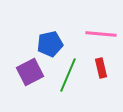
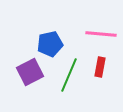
red rectangle: moved 1 px left, 1 px up; rotated 24 degrees clockwise
green line: moved 1 px right
